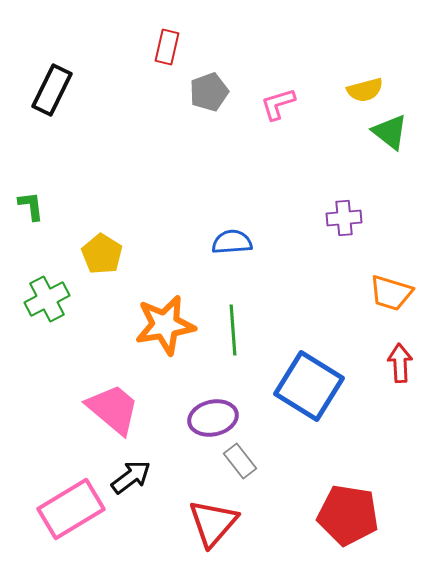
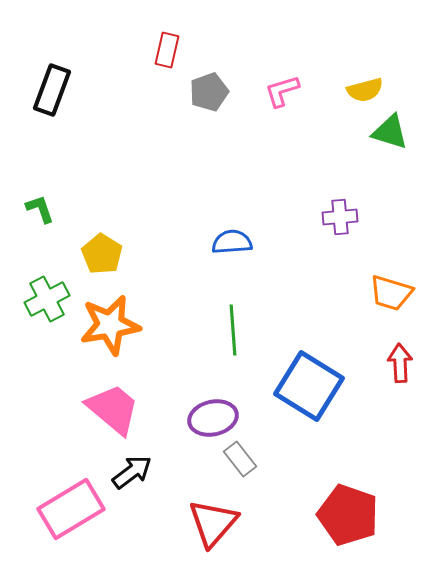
red rectangle: moved 3 px down
black rectangle: rotated 6 degrees counterclockwise
pink L-shape: moved 4 px right, 13 px up
green triangle: rotated 21 degrees counterclockwise
green L-shape: moved 9 px right, 3 px down; rotated 12 degrees counterclockwise
purple cross: moved 4 px left, 1 px up
orange star: moved 55 px left
gray rectangle: moved 2 px up
black arrow: moved 1 px right, 5 px up
red pentagon: rotated 10 degrees clockwise
